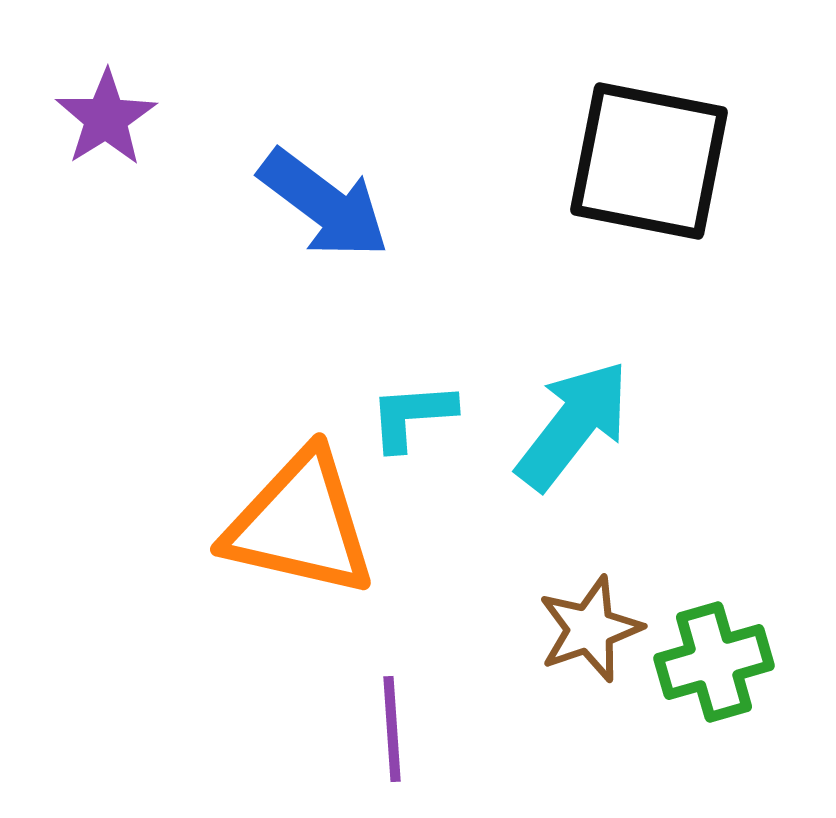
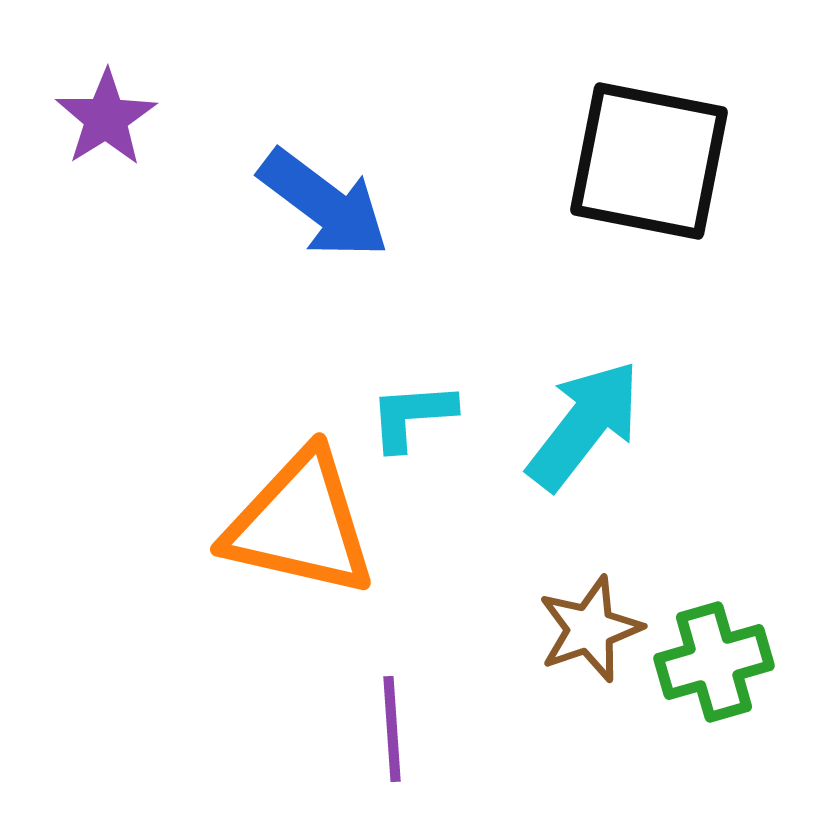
cyan arrow: moved 11 px right
